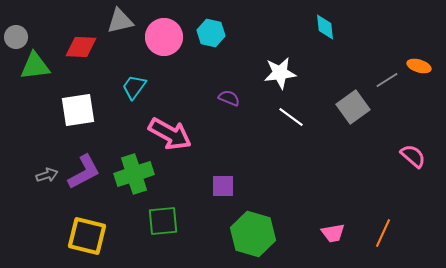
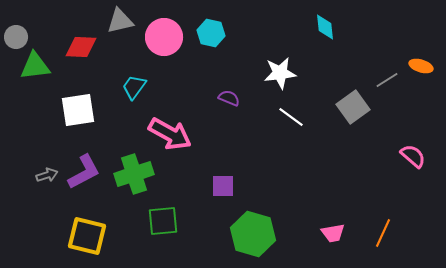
orange ellipse: moved 2 px right
